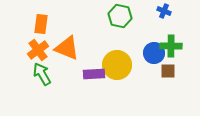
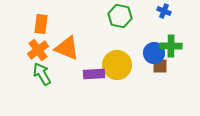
brown square: moved 8 px left, 5 px up
